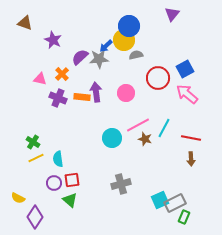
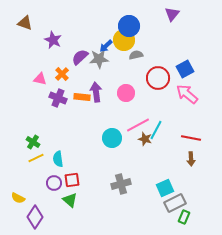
cyan line: moved 8 px left, 2 px down
cyan square: moved 5 px right, 12 px up
